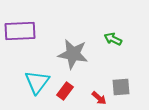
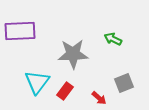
gray star: rotated 12 degrees counterclockwise
gray square: moved 3 px right, 4 px up; rotated 18 degrees counterclockwise
